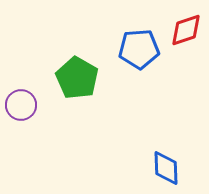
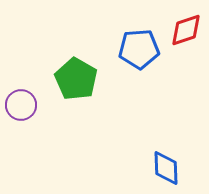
green pentagon: moved 1 px left, 1 px down
